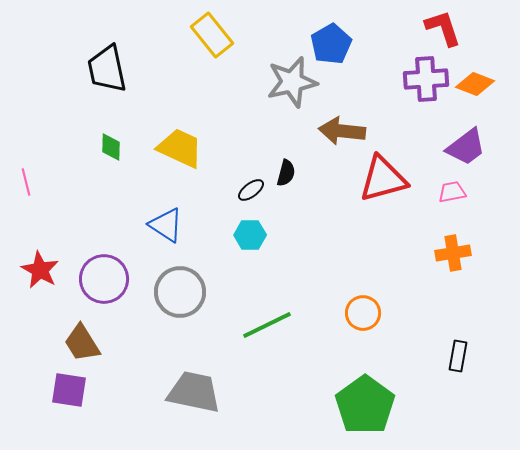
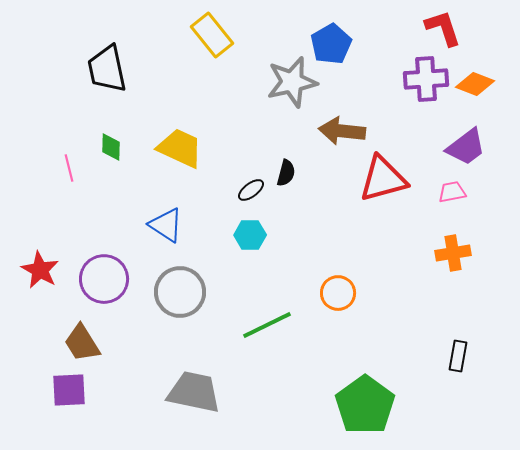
pink line: moved 43 px right, 14 px up
orange circle: moved 25 px left, 20 px up
purple square: rotated 12 degrees counterclockwise
